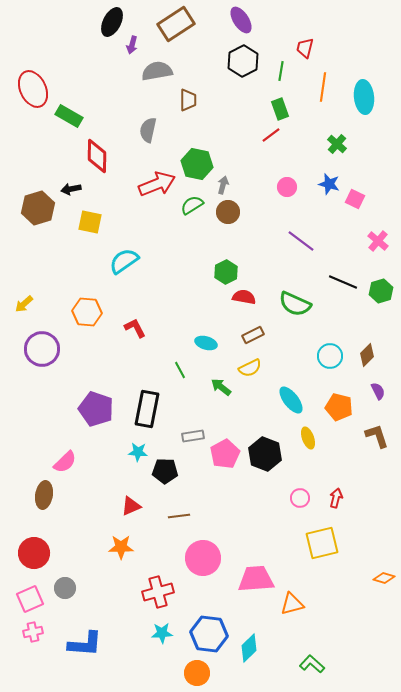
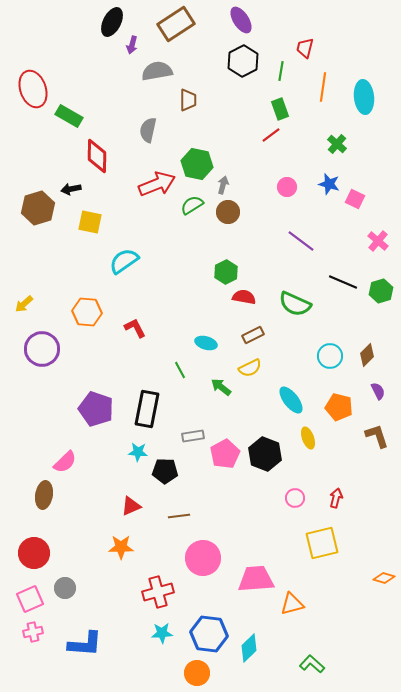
red ellipse at (33, 89): rotated 6 degrees clockwise
pink circle at (300, 498): moved 5 px left
